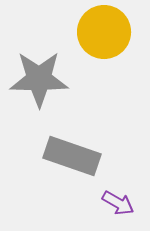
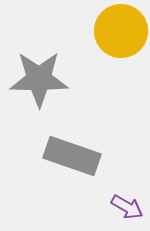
yellow circle: moved 17 px right, 1 px up
purple arrow: moved 9 px right, 4 px down
